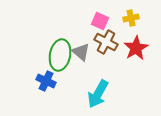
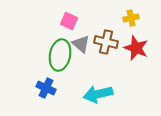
pink square: moved 31 px left
brown cross: rotated 15 degrees counterclockwise
red star: rotated 20 degrees counterclockwise
gray triangle: moved 8 px up
blue cross: moved 7 px down
cyan arrow: rotated 48 degrees clockwise
